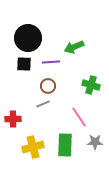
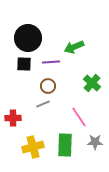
green cross: moved 1 px right, 2 px up; rotated 24 degrees clockwise
red cross: moved 1 px up
